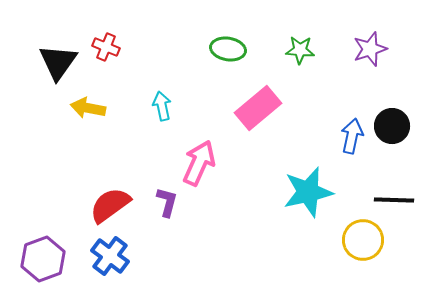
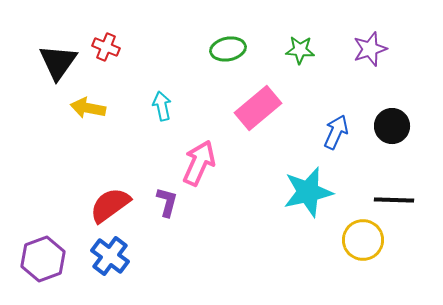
green ellipse: rotated 20 degrees counterclockwise
blue arrow: moved 16 px left, 4 px up; rotated 12 degrees clockwise
